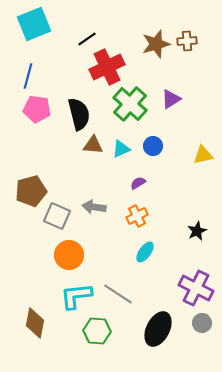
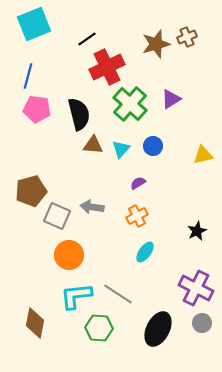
brown cross: moved 4 px up; rotated 18 degrees counterclockwise
cyan triangle: rotated 24 degrees counterclockwise
gray arrow: moved 2 px left
green hexagon: moved 2 px right, 3 px up
